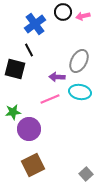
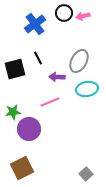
black circle: moved 1 px right, 1 px down
black line: moved 9 px right, 8 px down
black square: rotated 30 degrees counterclockwise
cyan ellipse: moved 7 px right, 3 px up; rotated 20 degrees counterclockwise
pink line: moved 3 px down
brown square: moved 11 px left, 3 px down
